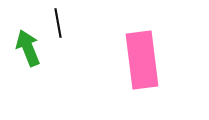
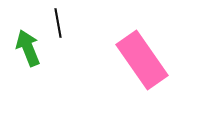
pink rectangle: rotated 28 degrees counterclockwise
